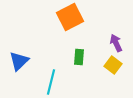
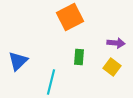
purple arrow: rotated 120 degrees clockwise
blue triangle: moved 1 px left
yellow square: moved 1 px left, 2 px down
